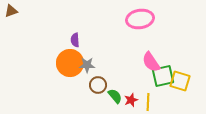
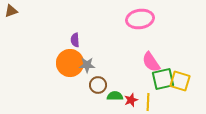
green square: moved 3 px down
green semicircle: rotated 49 degrees counterclockwise
